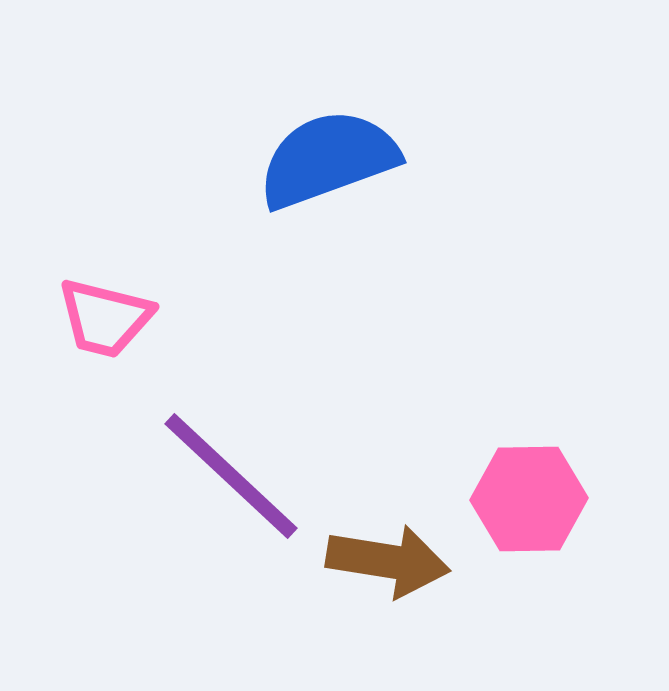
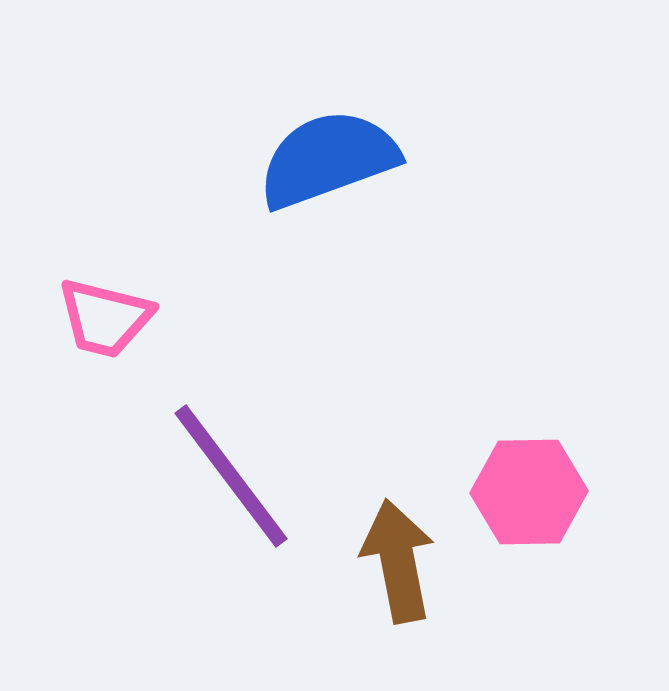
purple line: rotated 10 degrees clockwise
pink hexagon: moved 7 px up
brown arrow: moved 10 px right; rotated 110 degrees counterclockwise
